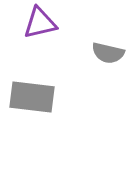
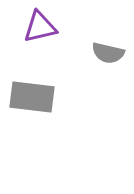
purple triangle: moved 4 px down
